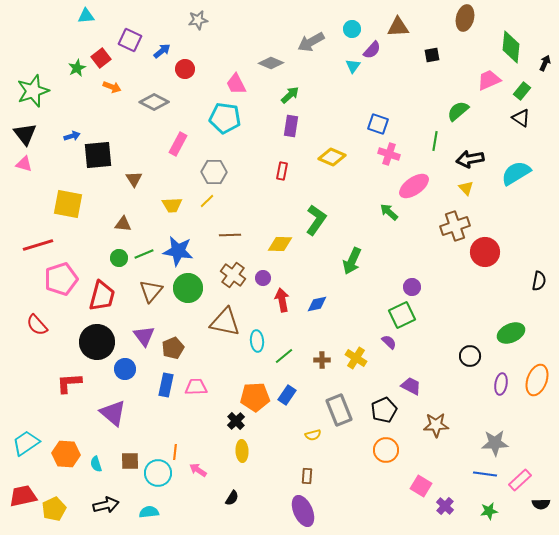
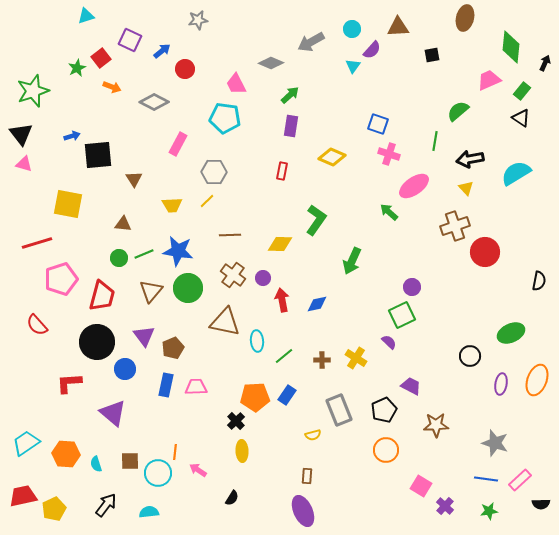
cyan triangle at (86, 16): rotated 12 degrees counterclockwise
black triangle at (25, 134): moved 4 px left
red line at (38, 245): moved 1 px left, 2 px up
gray star at (495, 443): rotated 20 degrees clockwise
blue line at (485, 474): moved 1 px right, 5 px down
black arrow at (106, 505): rotated 40 degrees counterclockwise
